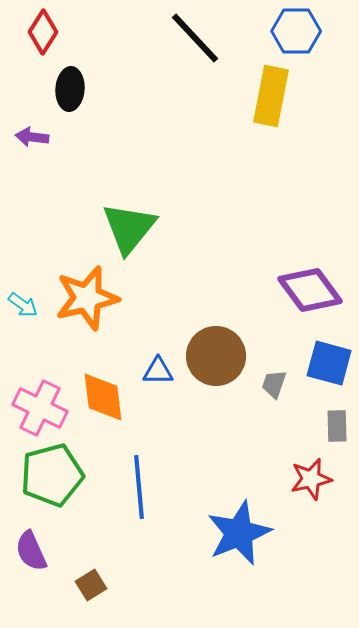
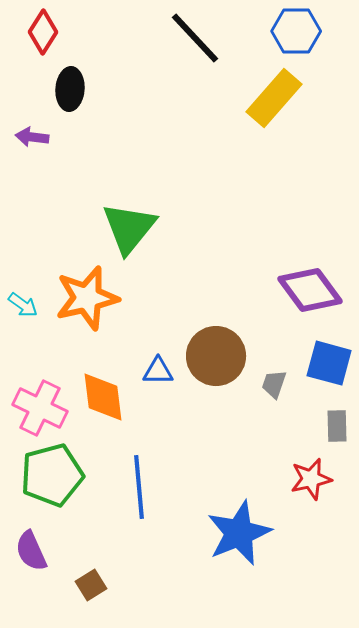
yellow rectangle: moved 3 px right, 2 px down; rotated 30 degrees clockwise
